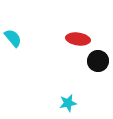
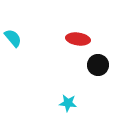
black circle: moved 4 px down
cyan star: rotated 18 degrees clockwise
